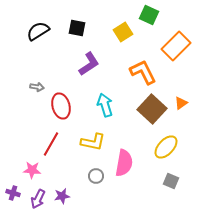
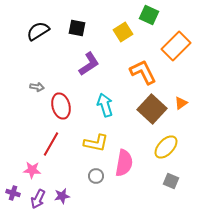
yellow L-shape: moved 3 px right, 1 px down
